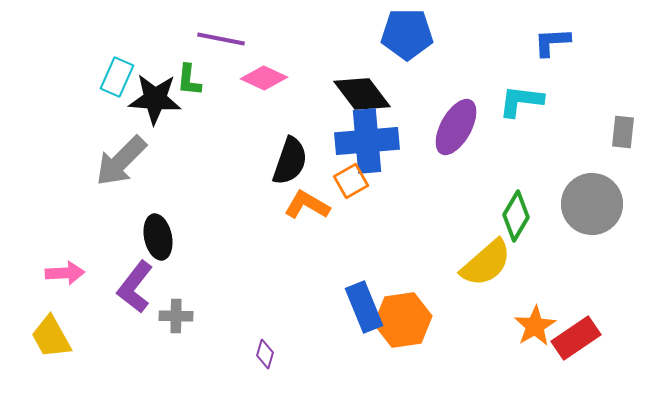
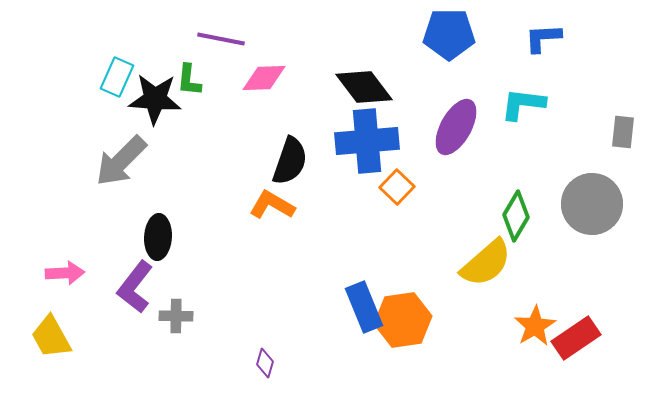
blue pentagon: moved 42 px right
blue L-shape: moved 9 px left, 4 px up
pink diamond: rotated 27 degrees counterclockwise
black diamond: moved 2 px right, 7 px up
cyan L-shape: moved 2 px right, 3 px down
orange square: moved 46 px right, 6 px down; rotated 16 degrees counterclockwise
orange L-shape: moved 35 px left
black ellipse: rotated 15 degrees clockwise
purple diamond: moved 9 px down
